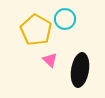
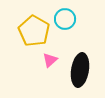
yellow pentagon: moved 2 px left, 1 px down
pink triangle: rotated 35 degrees clockwise
